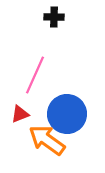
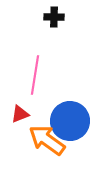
pink line: rotated 15 degrees counterclockwise
blue circle: moved 3 px right, 7 px down
